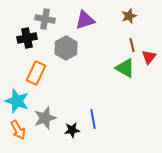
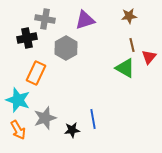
brown star: rotated 14 degrees clockwise
cyan star: moved 1 px right, 1 px up
